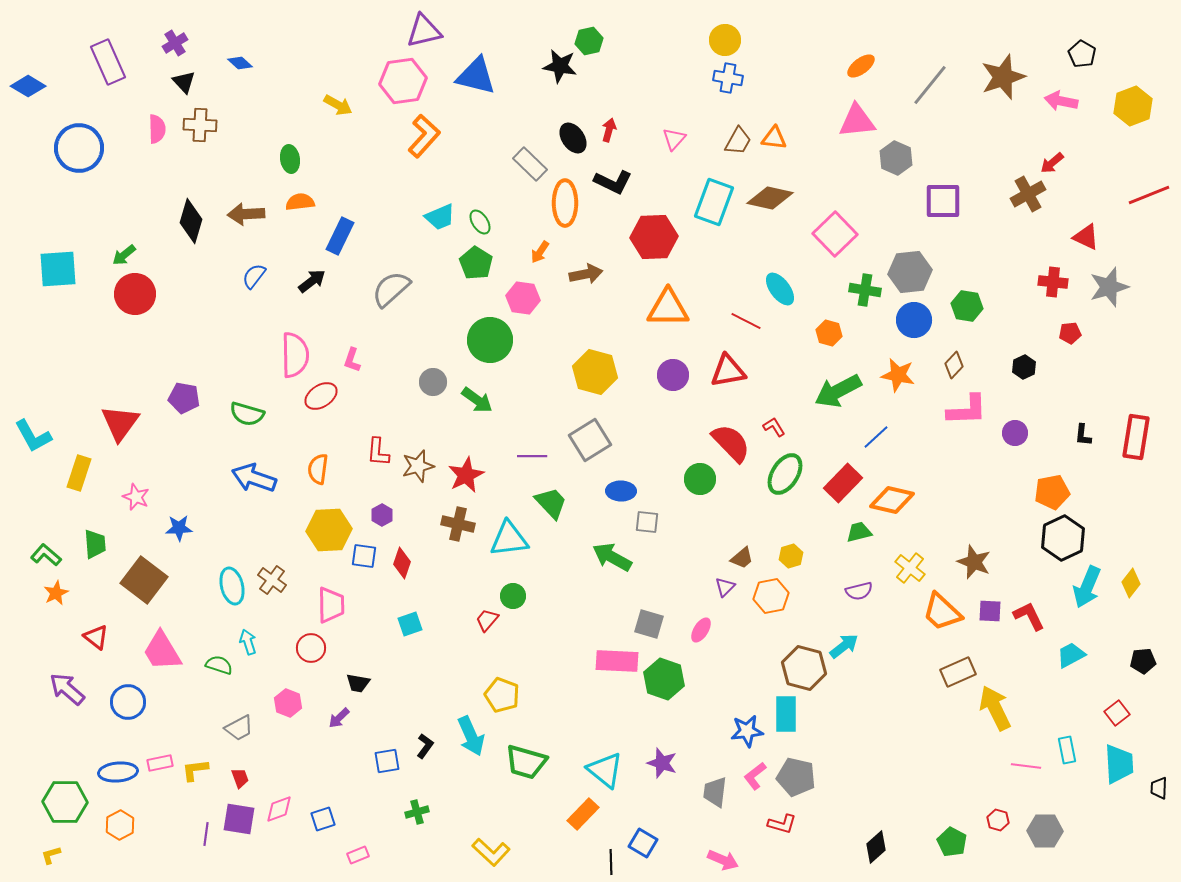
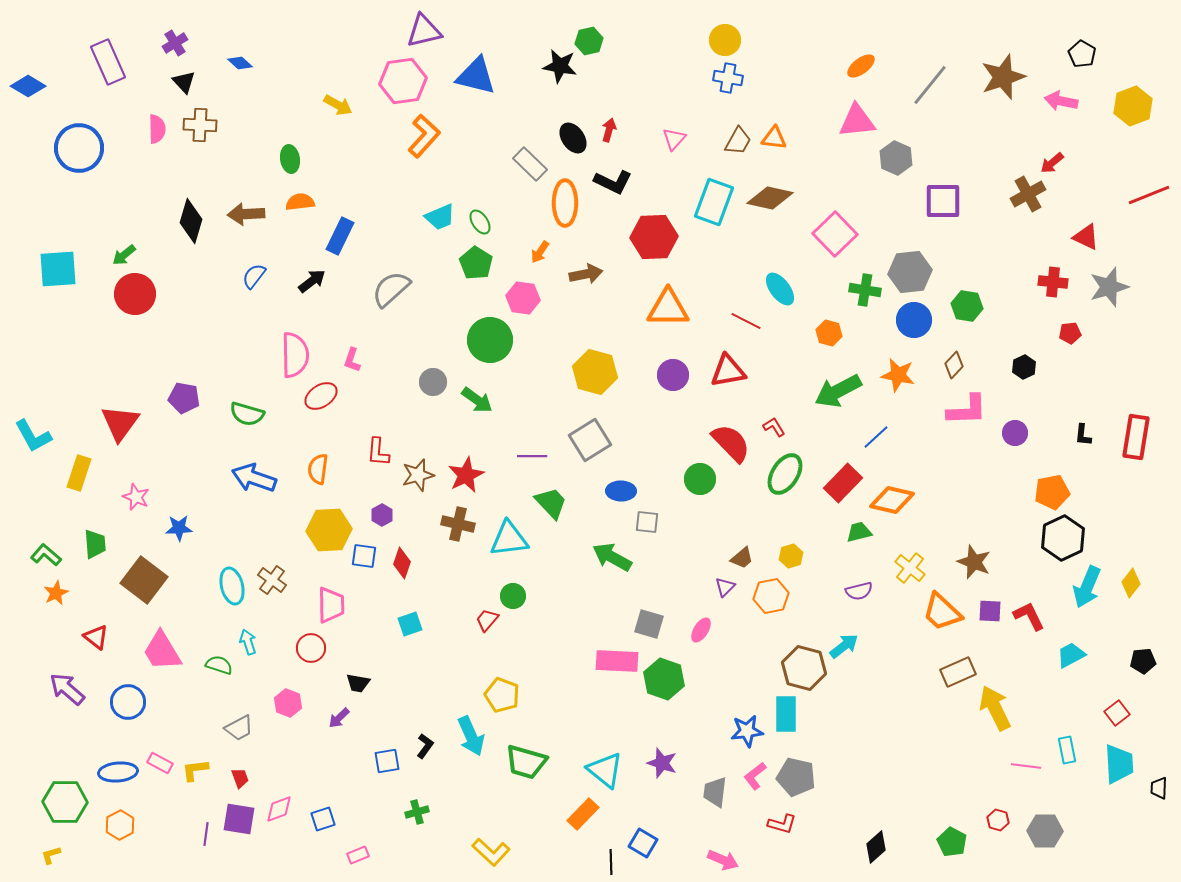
brown star at (418, 466): moved 9 px down
pink rectangle at (160, 763): rotated 40 degrees clockwise
